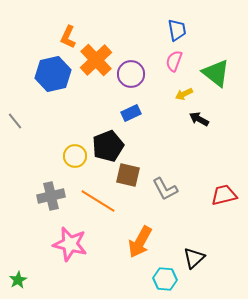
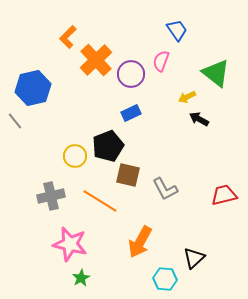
blue trapezoid: rotated 25 degrees counterclockwise
orange L-shape: rotated 20 degrees clockwise
pink semicircle: moved 13 px left
blue hexagon: moved 20 px left, 14 px down
yellow arrow: moved 3 px right, 3 px down
orange line: moved 2 px right
green star: moved 63 px right, 2 px up
